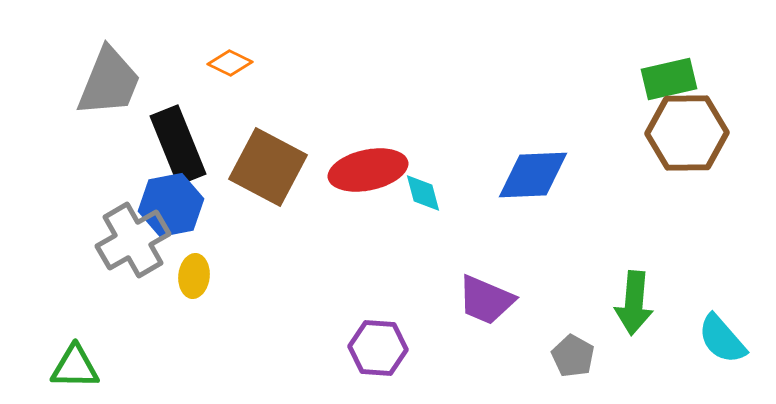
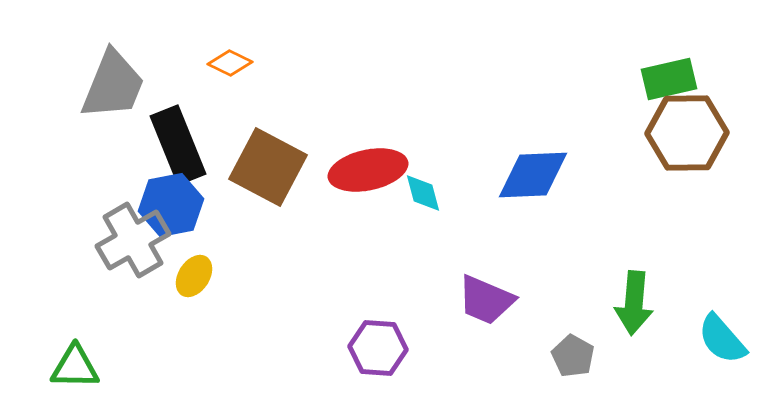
gray trapezoid: moved 4 px right, 3 px down
yellow ellipse: rotated 27 degrees clockwise
